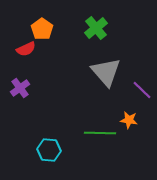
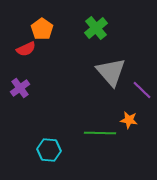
gray triangle: moved 5 px right
